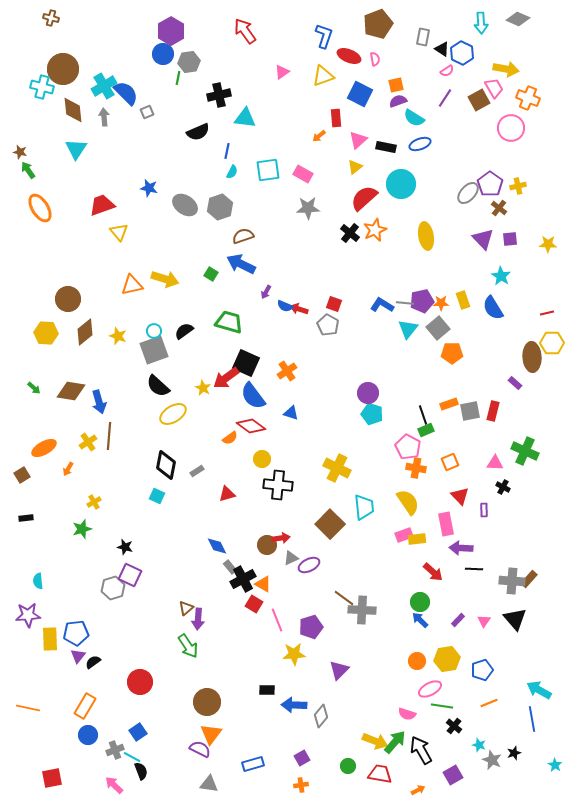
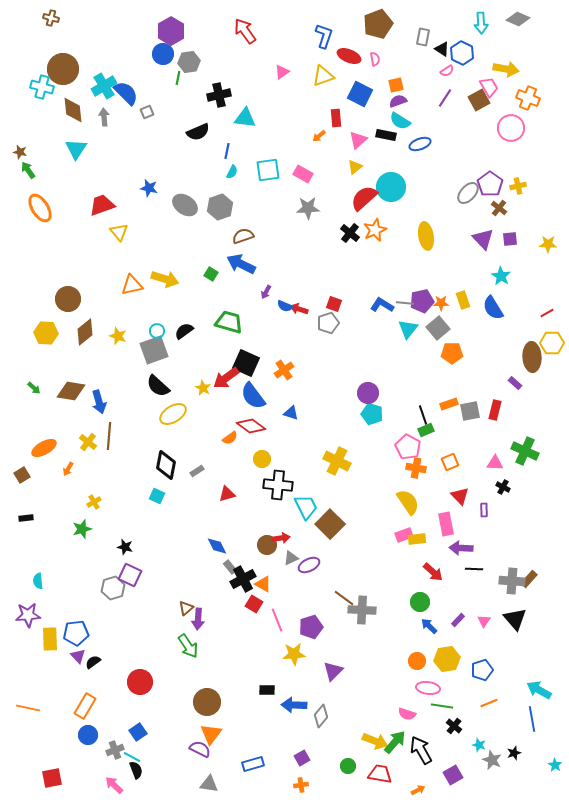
pink trapezoid at (494, 88): moved 5 px left, 1 px up
cyan semicircle at (414, 118): moved 14 px left, 3 px down
black rectangle at (386, 147): moved 12 px up
cyan circle at (401, 184): moved 10 px left, 3 px down
red line at (547, 313): rotated 16 degrees counterclockwise
gray pentagon at (328, 325): moved 2 px up; rotated 25 degrees clockwise
cyan circle at (154, 331): moved 3 px right
orange cross at (287, 371): moved 3 px left, 1 px up
red rectangle at (493, 411): moved 2 px right, 1 px up
yellow cross at (88, 442): rotated 18 degrees counterclockwise
yellow cross at (337, 468): moved 7 px up
cyan trapezoid at (364, 507): moved 58 px left; rotated 20 degrees counterclockwise
blue arrow at (420, 620): moved 9 px right, 6 px down
purple triangle at (78, 656): rotated 21 degrees counterclockwise
purple triangle at (339, 670): moved 6 px left, 1 px down
pink ellipse at (430, 689): moved 2 px left, 1 px up; rotated 35 degrees clockwise
black semicircle at (141, 771): moved 5 px left, 1 px up
